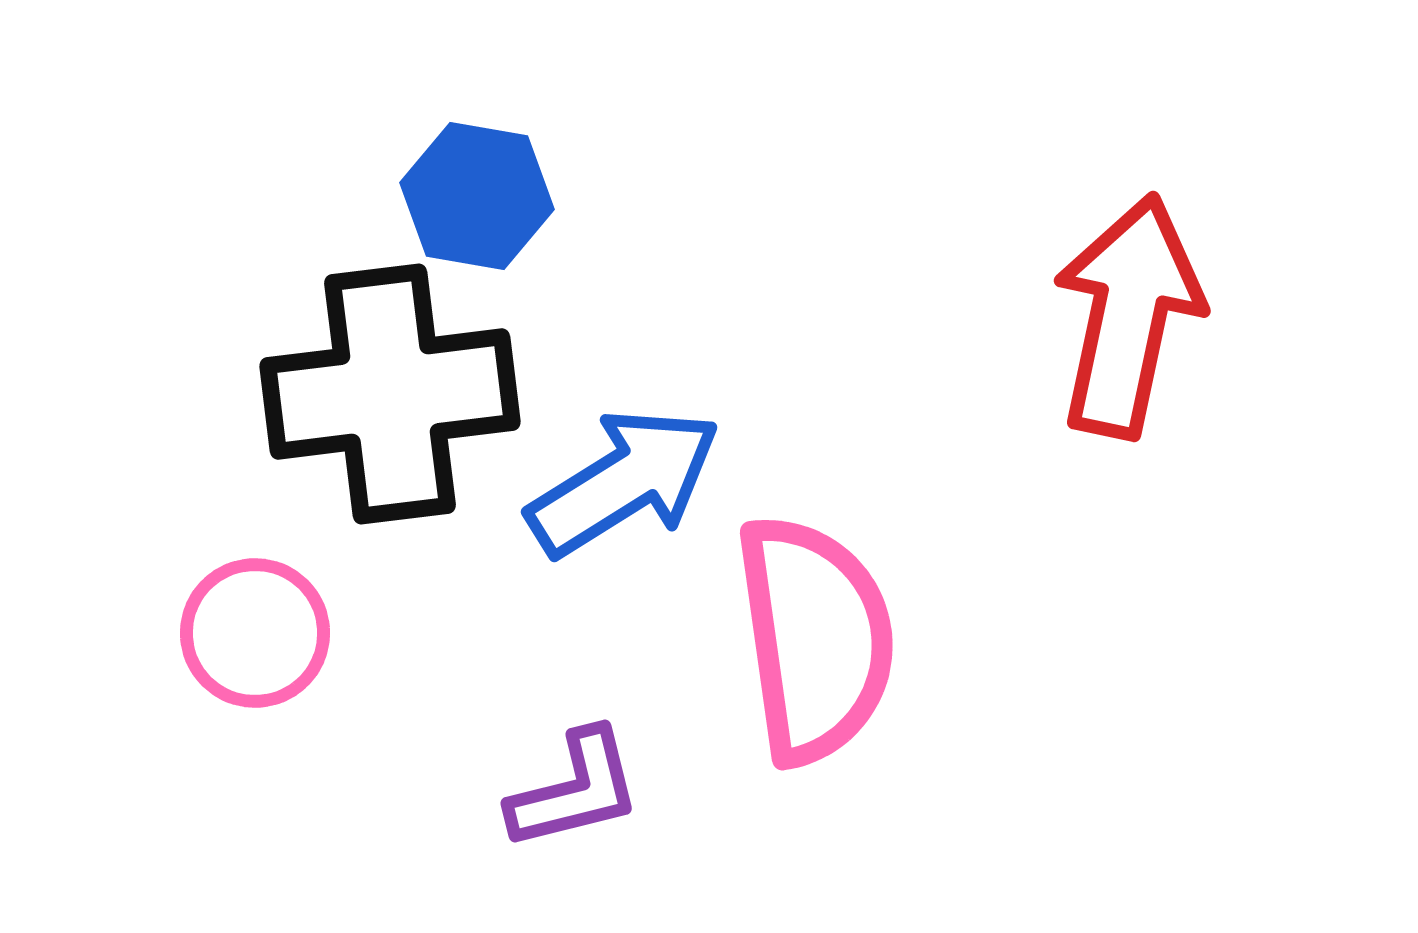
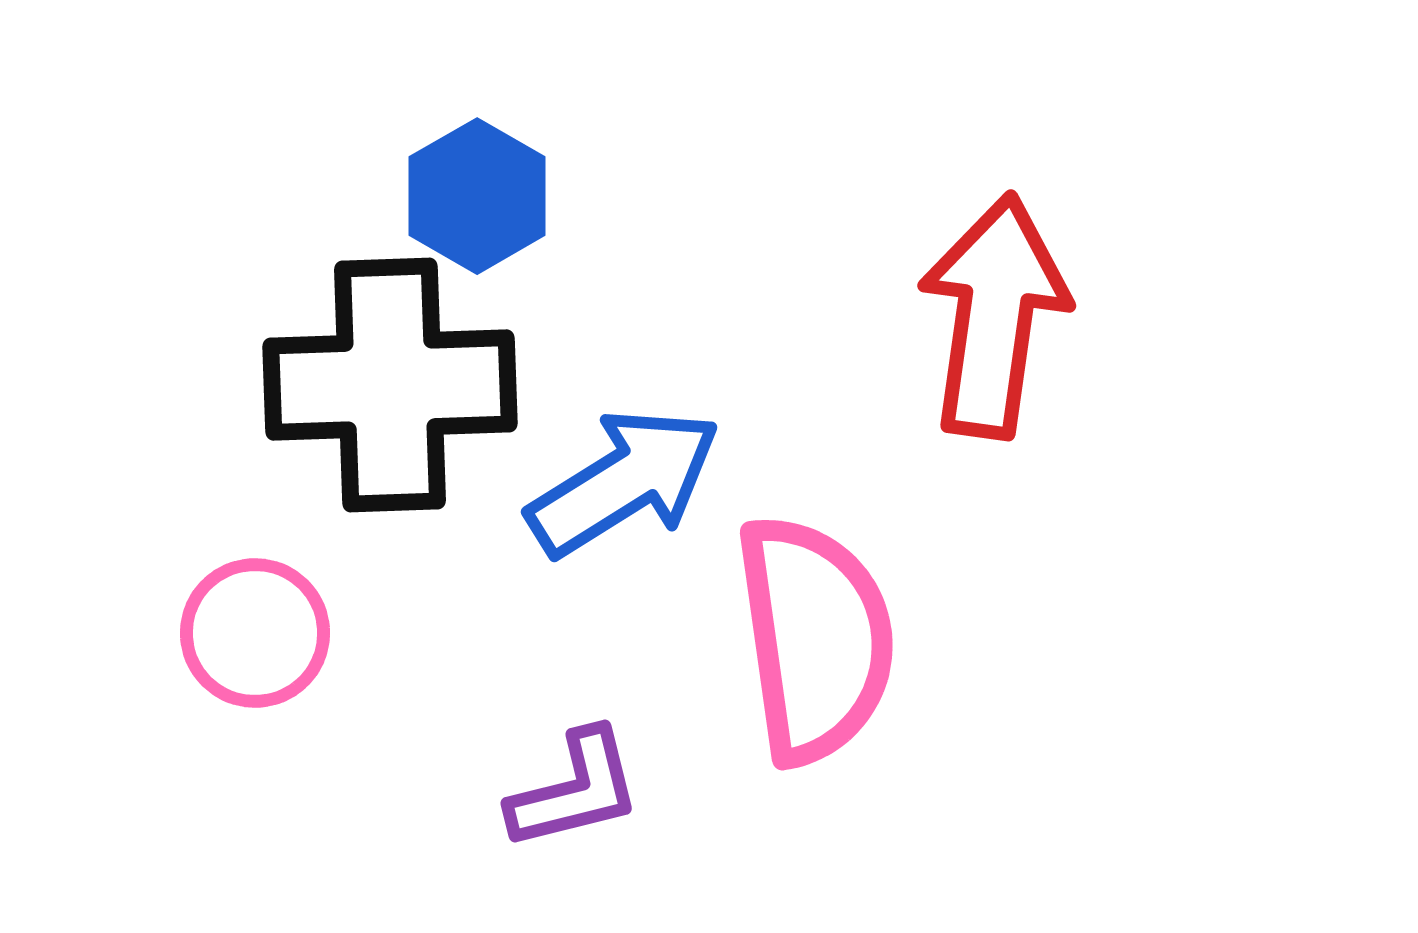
blue hexagon: rotated 20 degrees clockwise
red arrow: moved 134 px left; rotated 4 degrees counterclockwise
black cross: moved 9 px up; rotated 5 degrees clockwise
